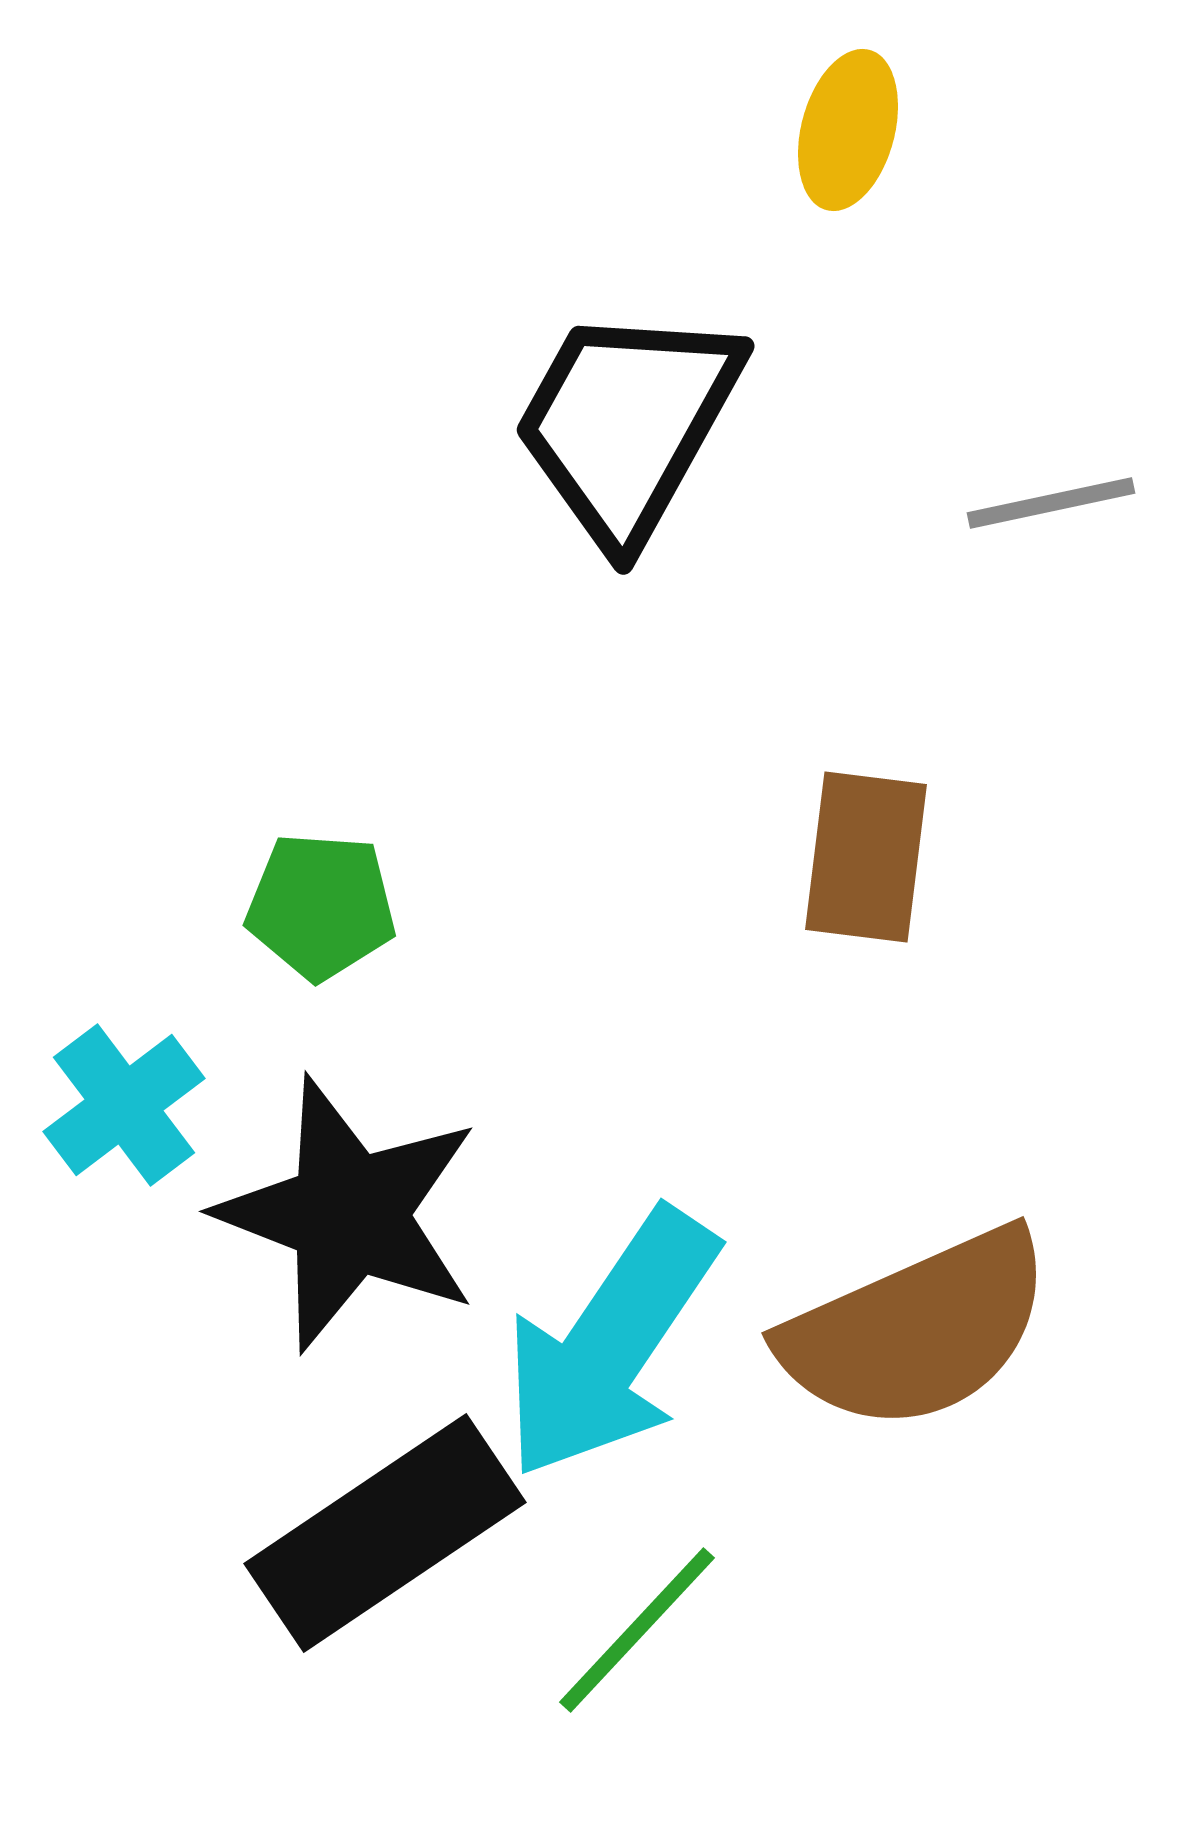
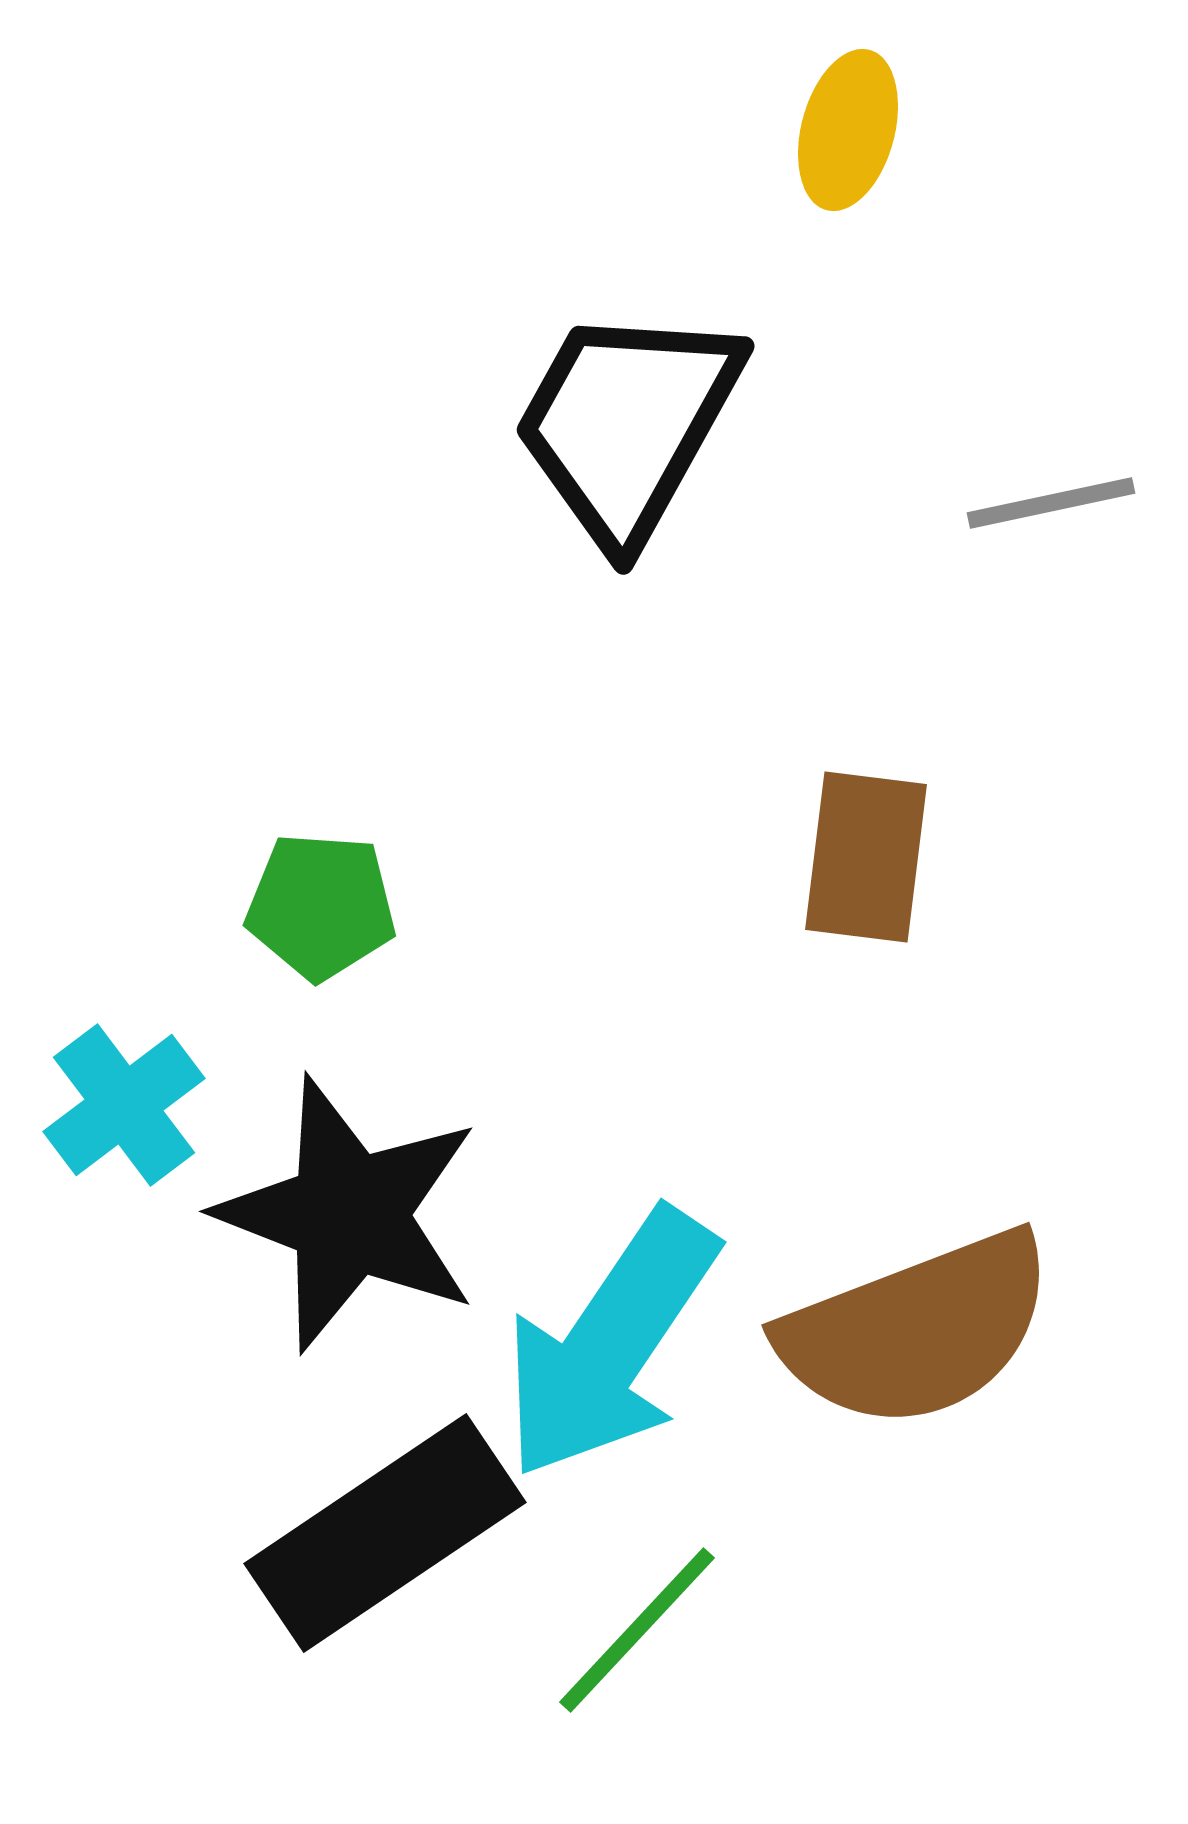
brown semicircle: rotated 3 degrees clockwise
